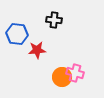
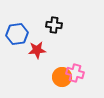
black cross: moved 5 px down
blue hexagon: rotated 15 degrees counterclockwise
